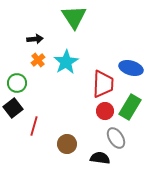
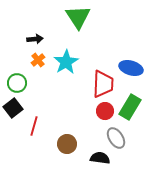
green triangle: moved 4 px right
